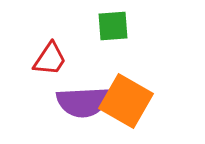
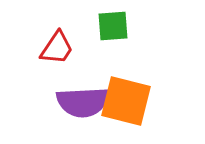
red trapezoid: moved 7 px right, 11 px up
orange square: rotated 16 degrees counterclockwise
